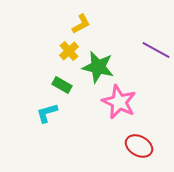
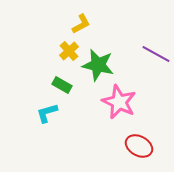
purple line: moved 4 px down
green star: moved 2 px up
